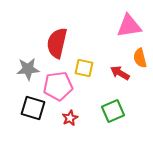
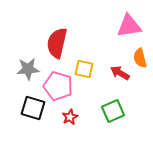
yellow square: moved 1 px down
pink pentagon: rotated 24 degrees clockwise
red star: moved 1 px up
